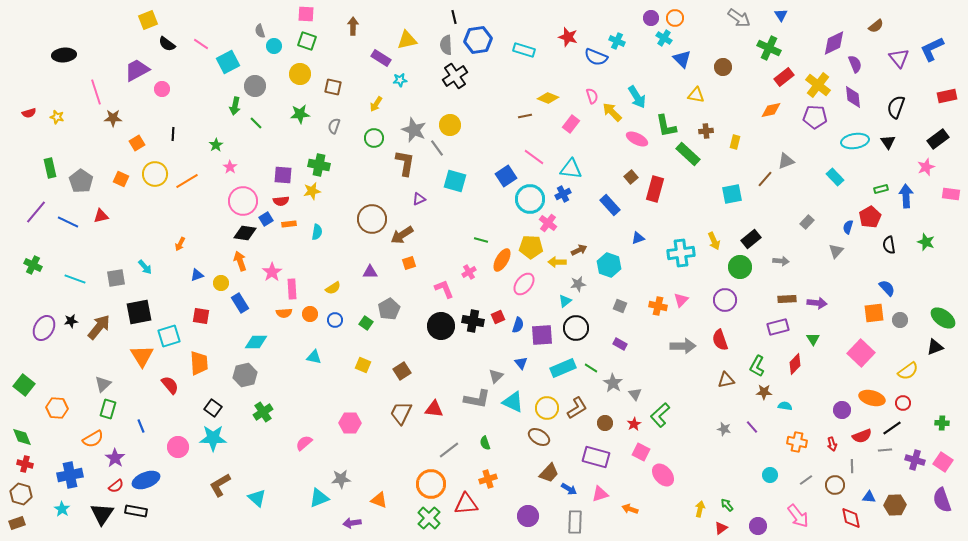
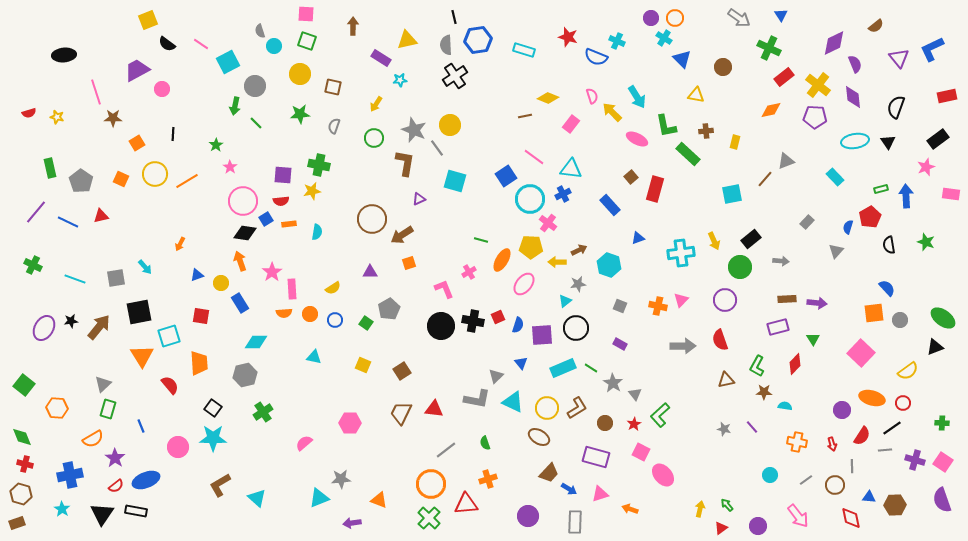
red semicircle at (862, 436): rotated 36 degrees counterclockwise
gray line at (449, 450): moved 3 px left
